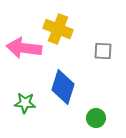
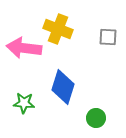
gray square: moved 5 px right, 14 px up
green star: moved 1 px left
